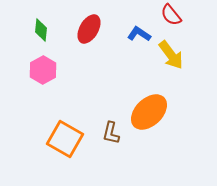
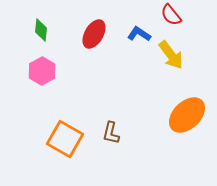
red ellipse: moved 5 px right, 5 px down
pink hexagon: moved 1 px left, 1 px down
orange ellipse: moved 38 px right, 3 px down
